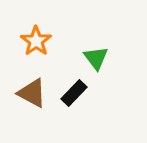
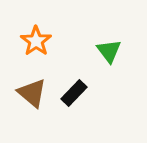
green triangle: moved 13 px right, 7 px up
brown triangle: rotated 12 degrees clockwise
